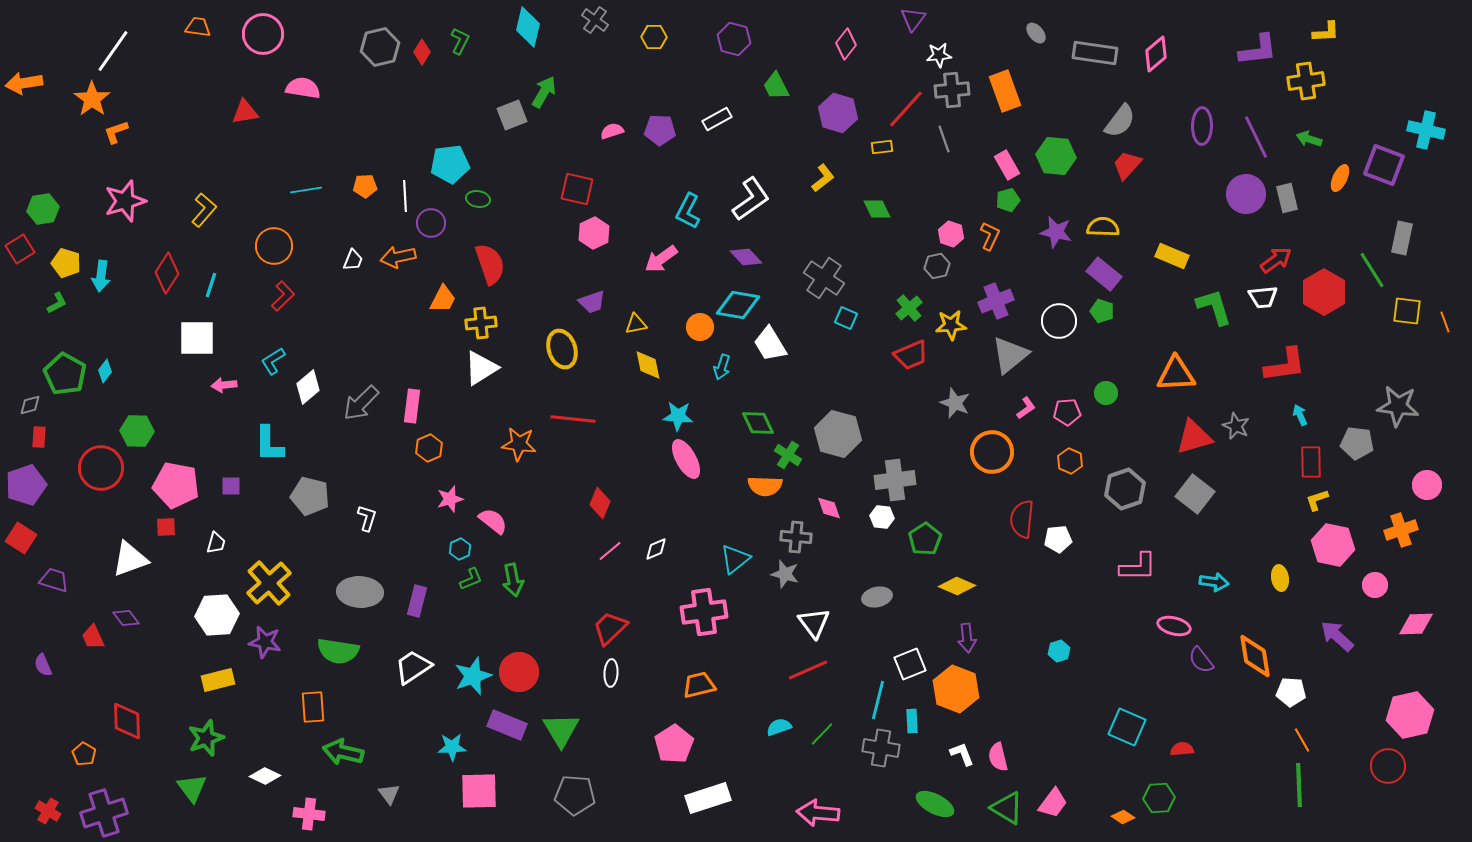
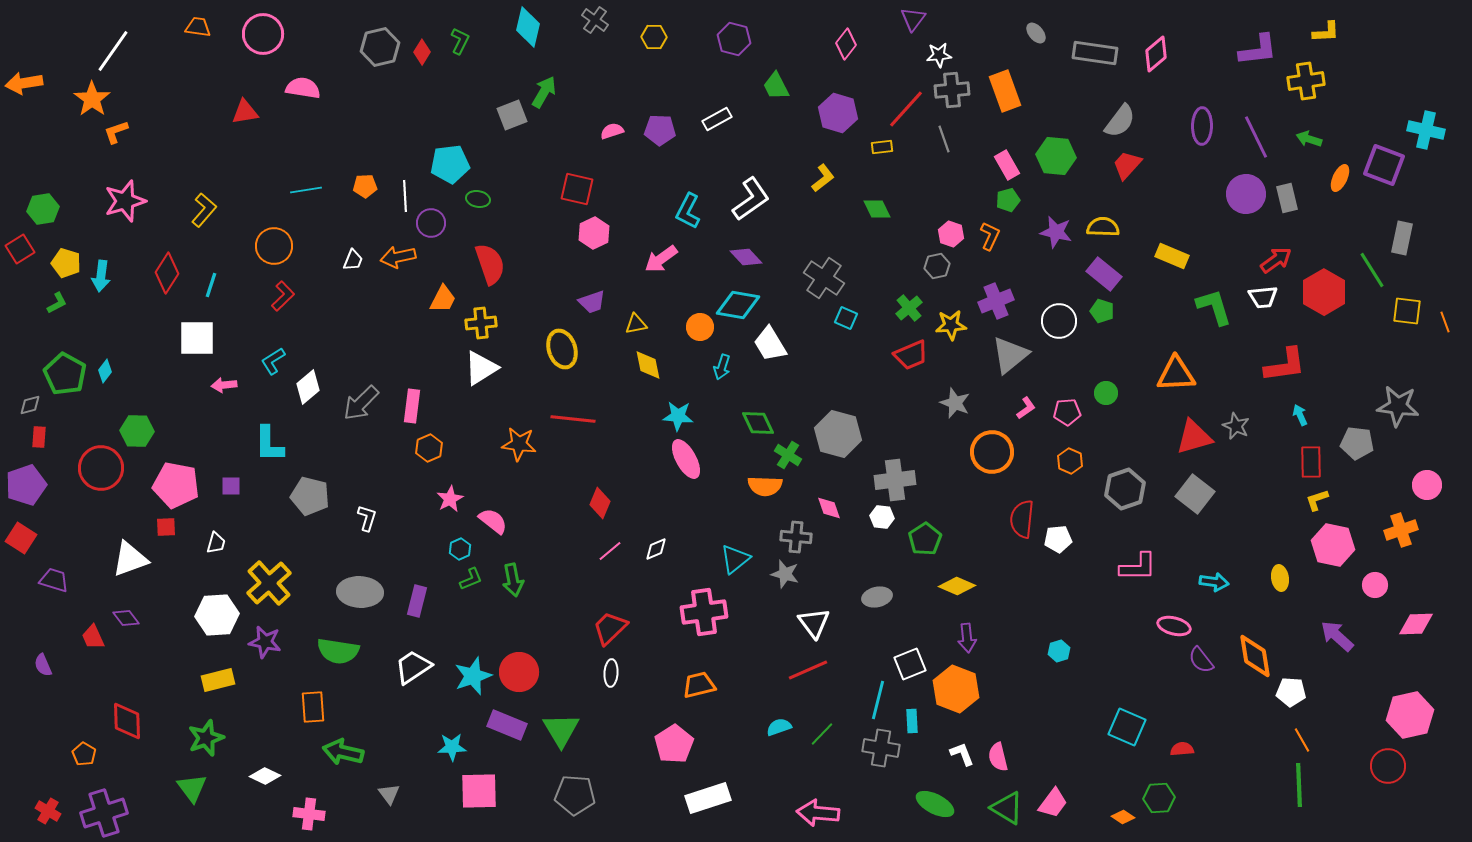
pink star at (450, 499): rotated 12 degrees counterclockwise
